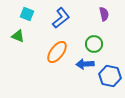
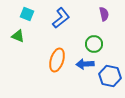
orange ellipse: moved 8 px down; rotated 20 degrees counterclockwise
